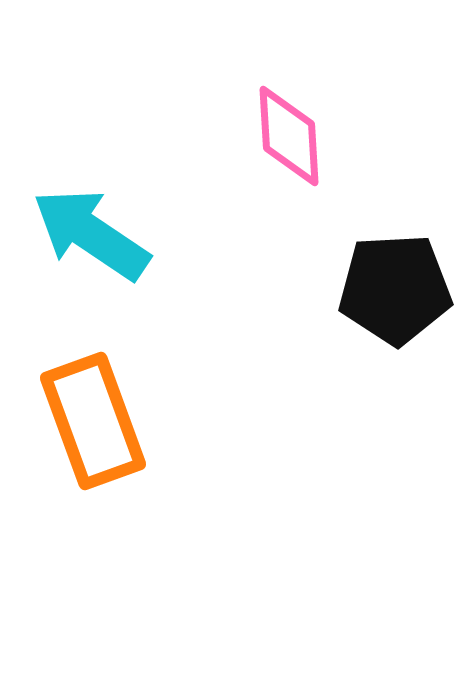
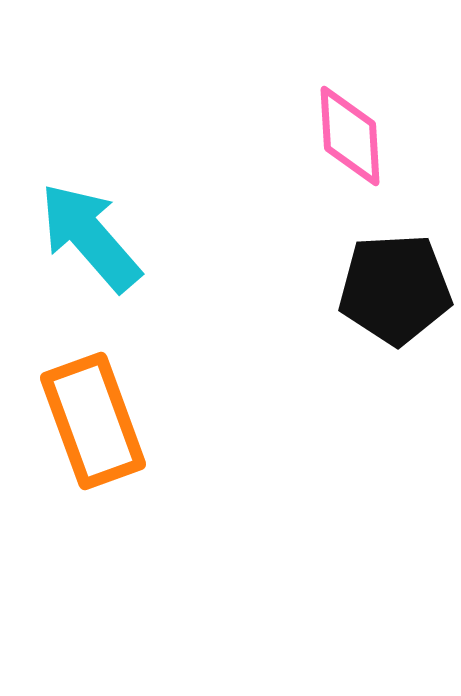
pink diamond: moved 61 px right
cyan arrow: moved 1 px left, 3 px down; rotated 15 degrees clockwise
